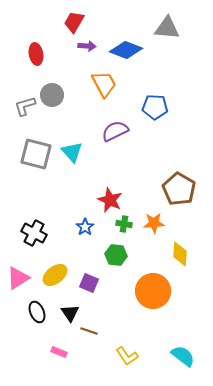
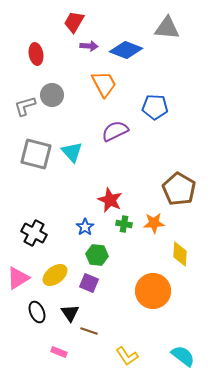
purple arrow: moved 2 px right
green hexagon: moved 19 px left
